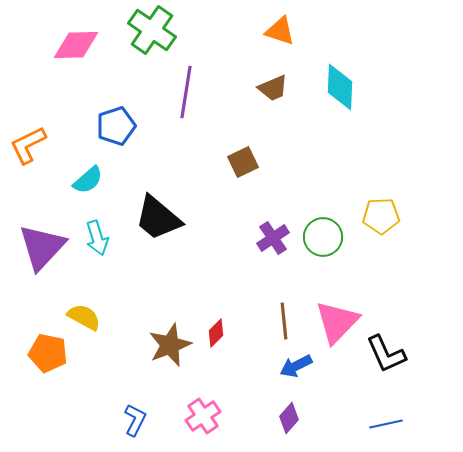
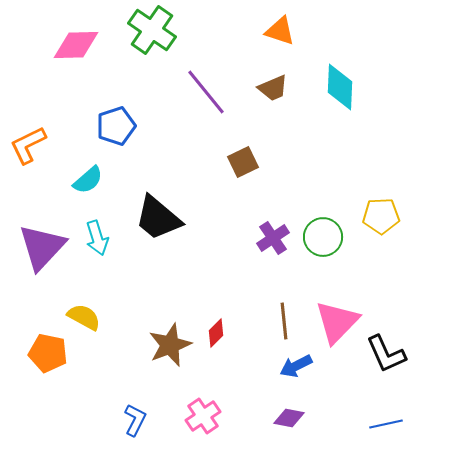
purple line: moved 20 px right; rotated 48 degrees counterclockwise
purple diamond: rotated 60 degrees clockwise
